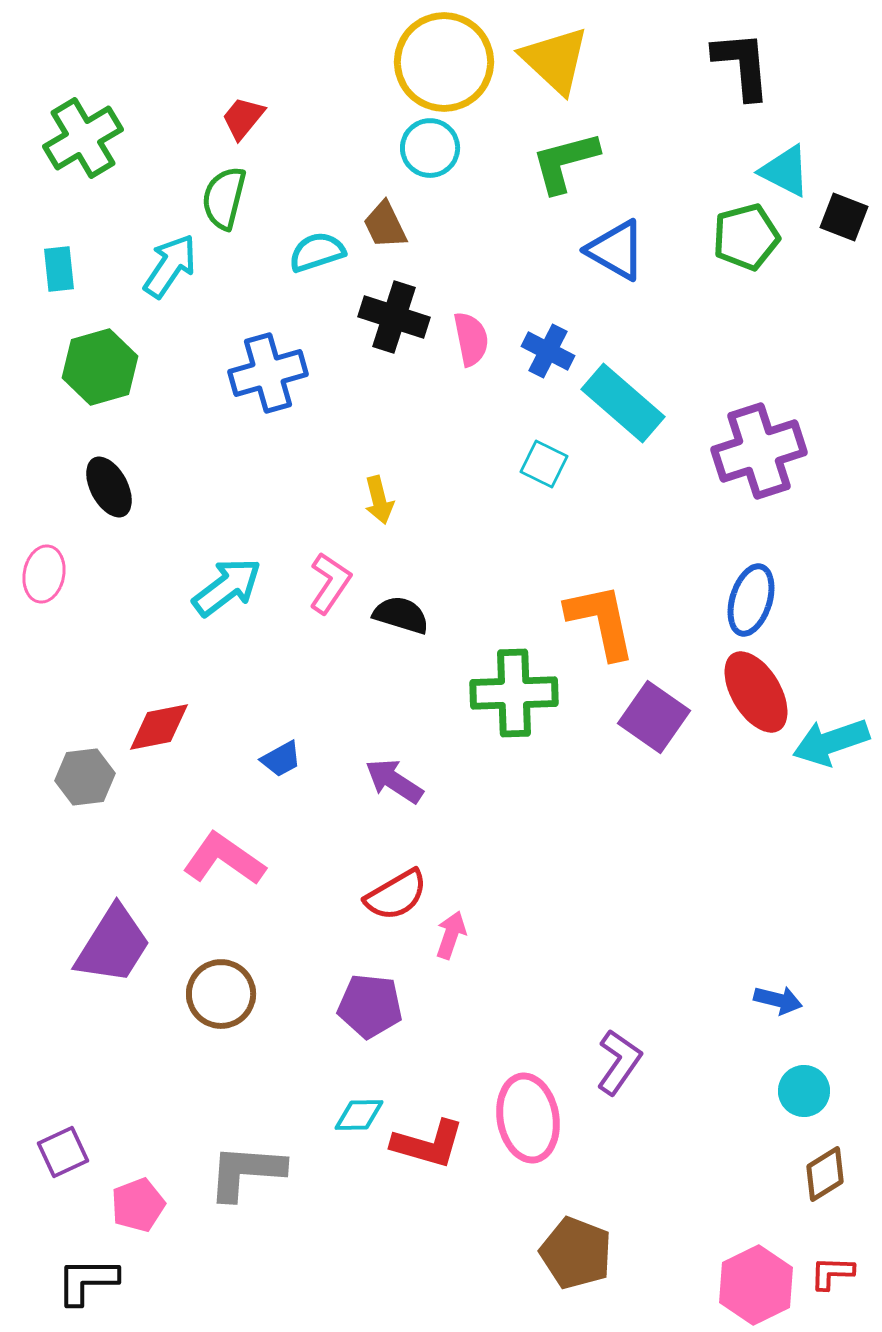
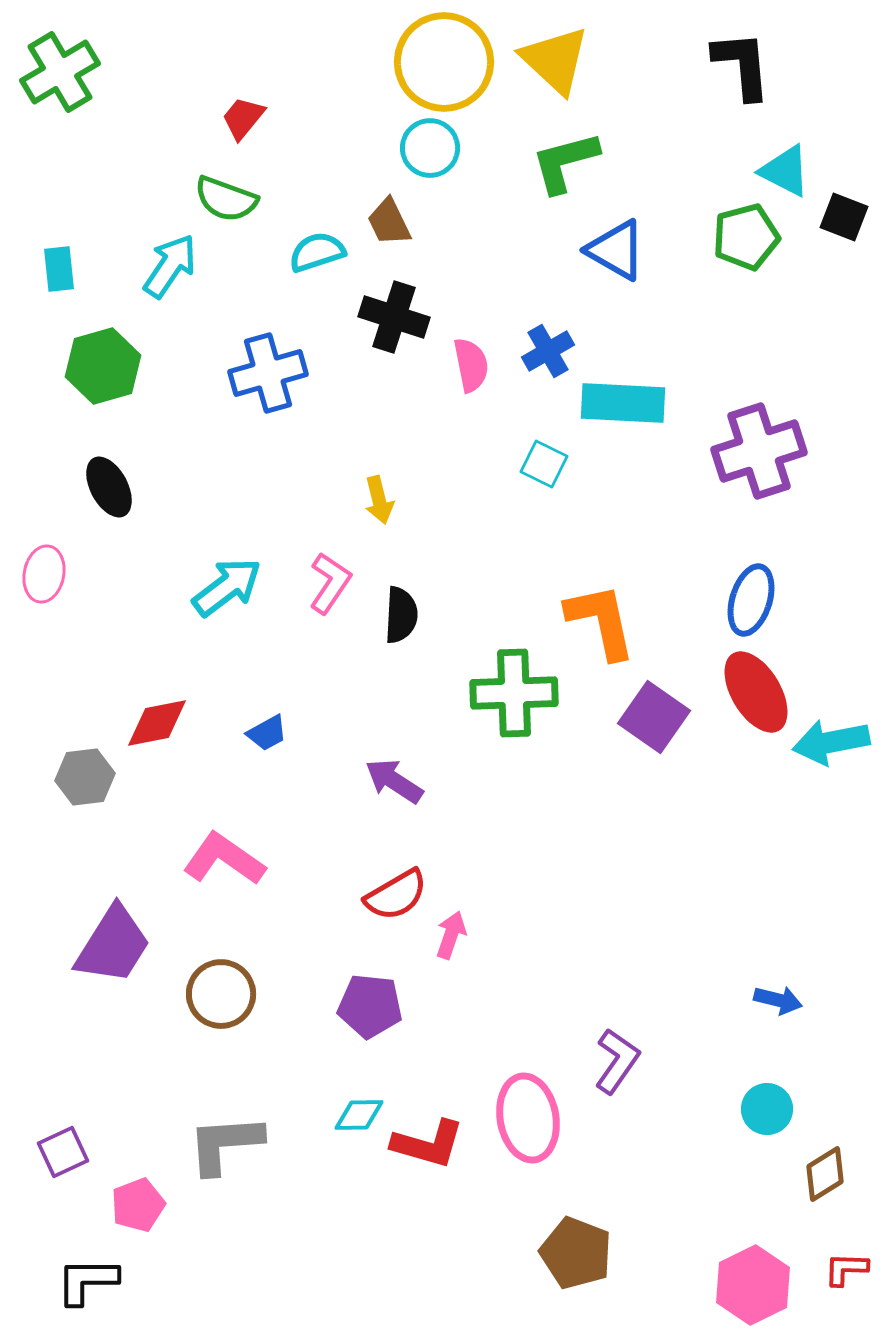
green cross at (83, 138): moved 23 px left, 66 px up
green semicircle at (224, 198): moved 2 px right, 1 px down; rotated 84 degrees counterclockwise
brown trapezoid at (385, 225): moved 4 px right, 3 px up
pink semicircle at (471, 339): moved 26 px down
blue cross at (548, 351): rotated 33 degrees clockwise
green hexagon at (100, 367): moved 3 px right, 1 px up
cyan rectangle at (623, 403): rotated 38 degrees counterclockwise
black semicircle at (401, 615): rotated 76 degrees clockwise
red diamond at (159, 727): moved 2 px left, 4 px up
cyan arrow at (831, 742): rotated 8 degrees clockwise
blue trapezoid at (281, 759): moved 14 px left, 26 px up
purple L-shape at (619, 1062): moved 2 px left, 1 px up
cyan circle at (804, 1091): moved 37 px left, 18 px down
gray L-shape at (246, 1172): moved 21 px left, 28 px up; rotated 8 degrees counterclockwise
red L-shape at (832, 1273): moved 14 px right, 4 px up
pink hexagon at (756, 1285): moved 3 px left
